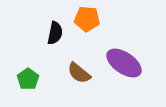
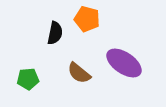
orange pentagon: rotated 10 degrees clockwise
green pentagon: rotated 30 degrees clockwise
